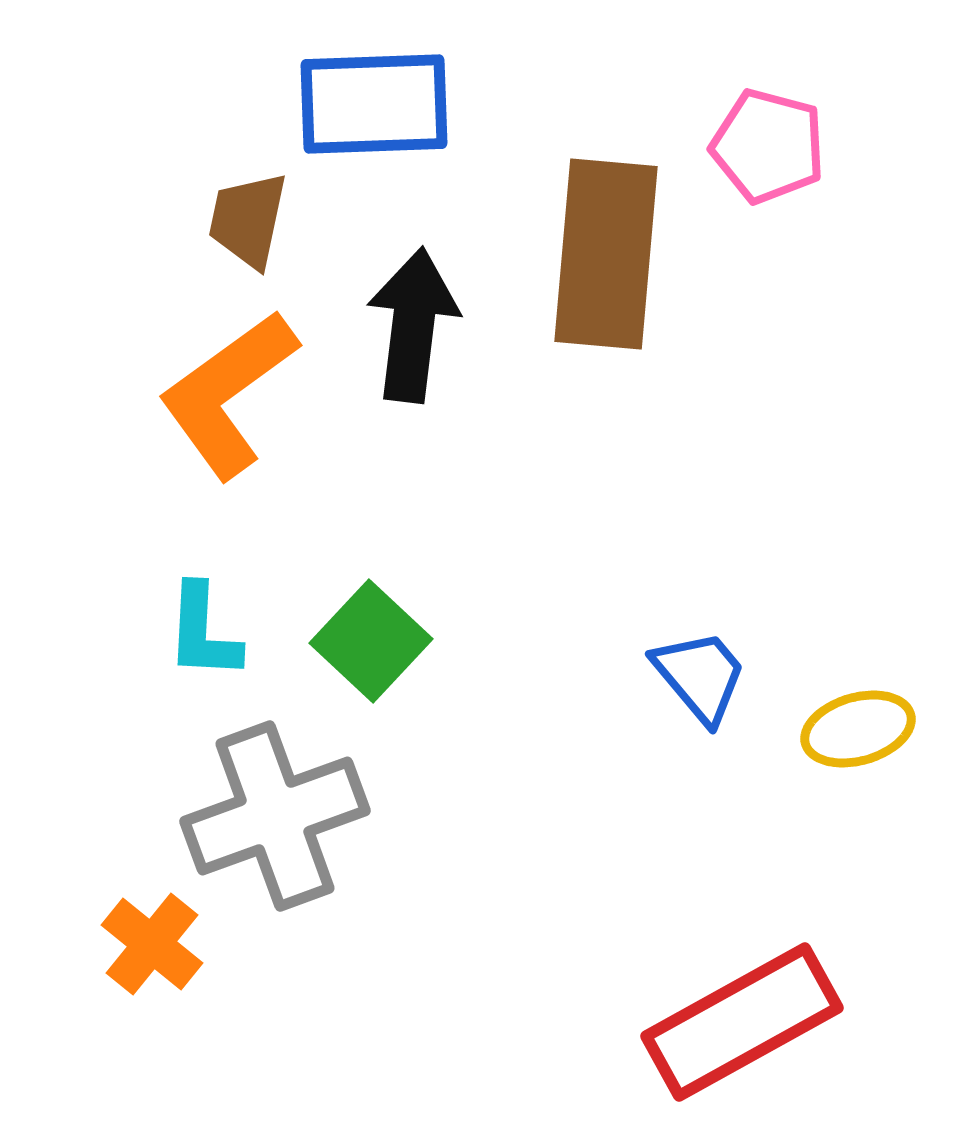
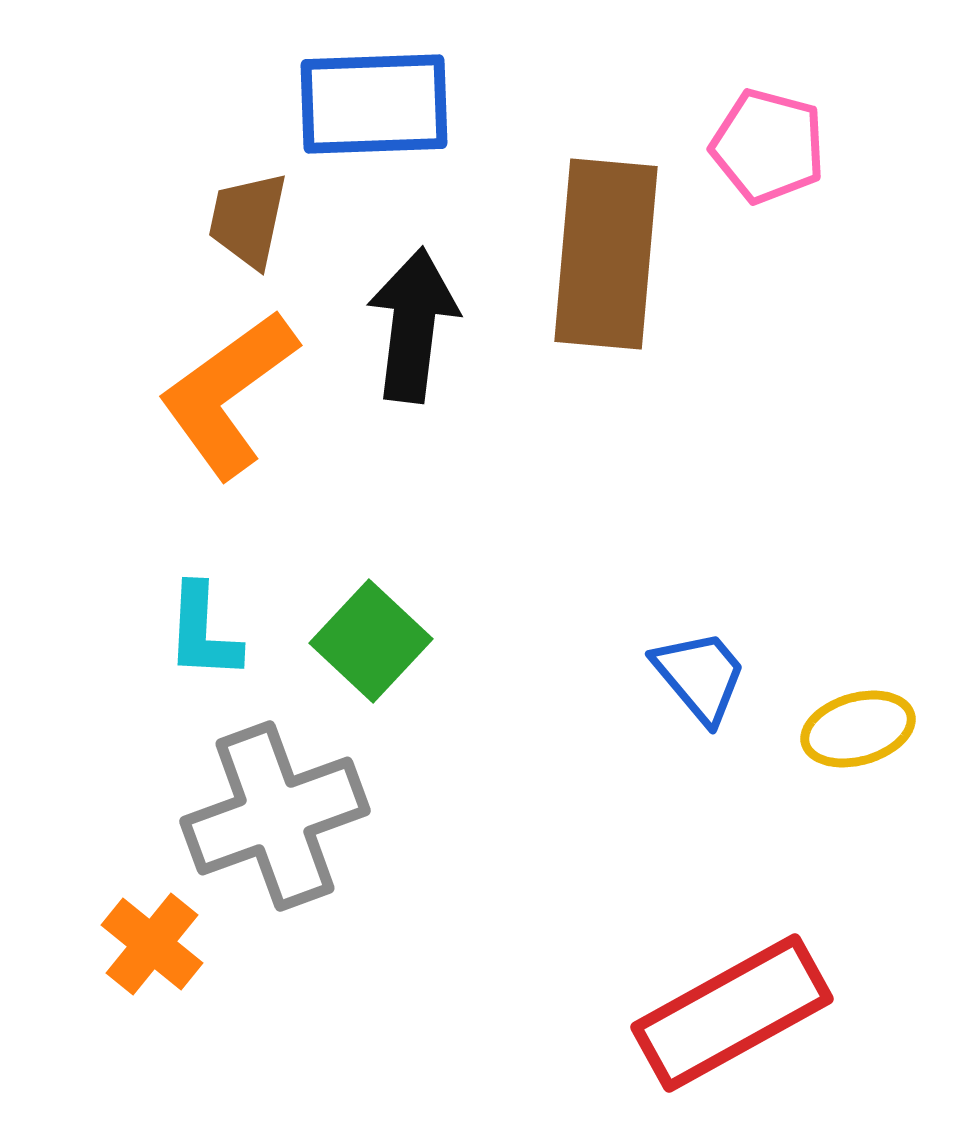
red rectangle: moved 10 px left, 9 px up
